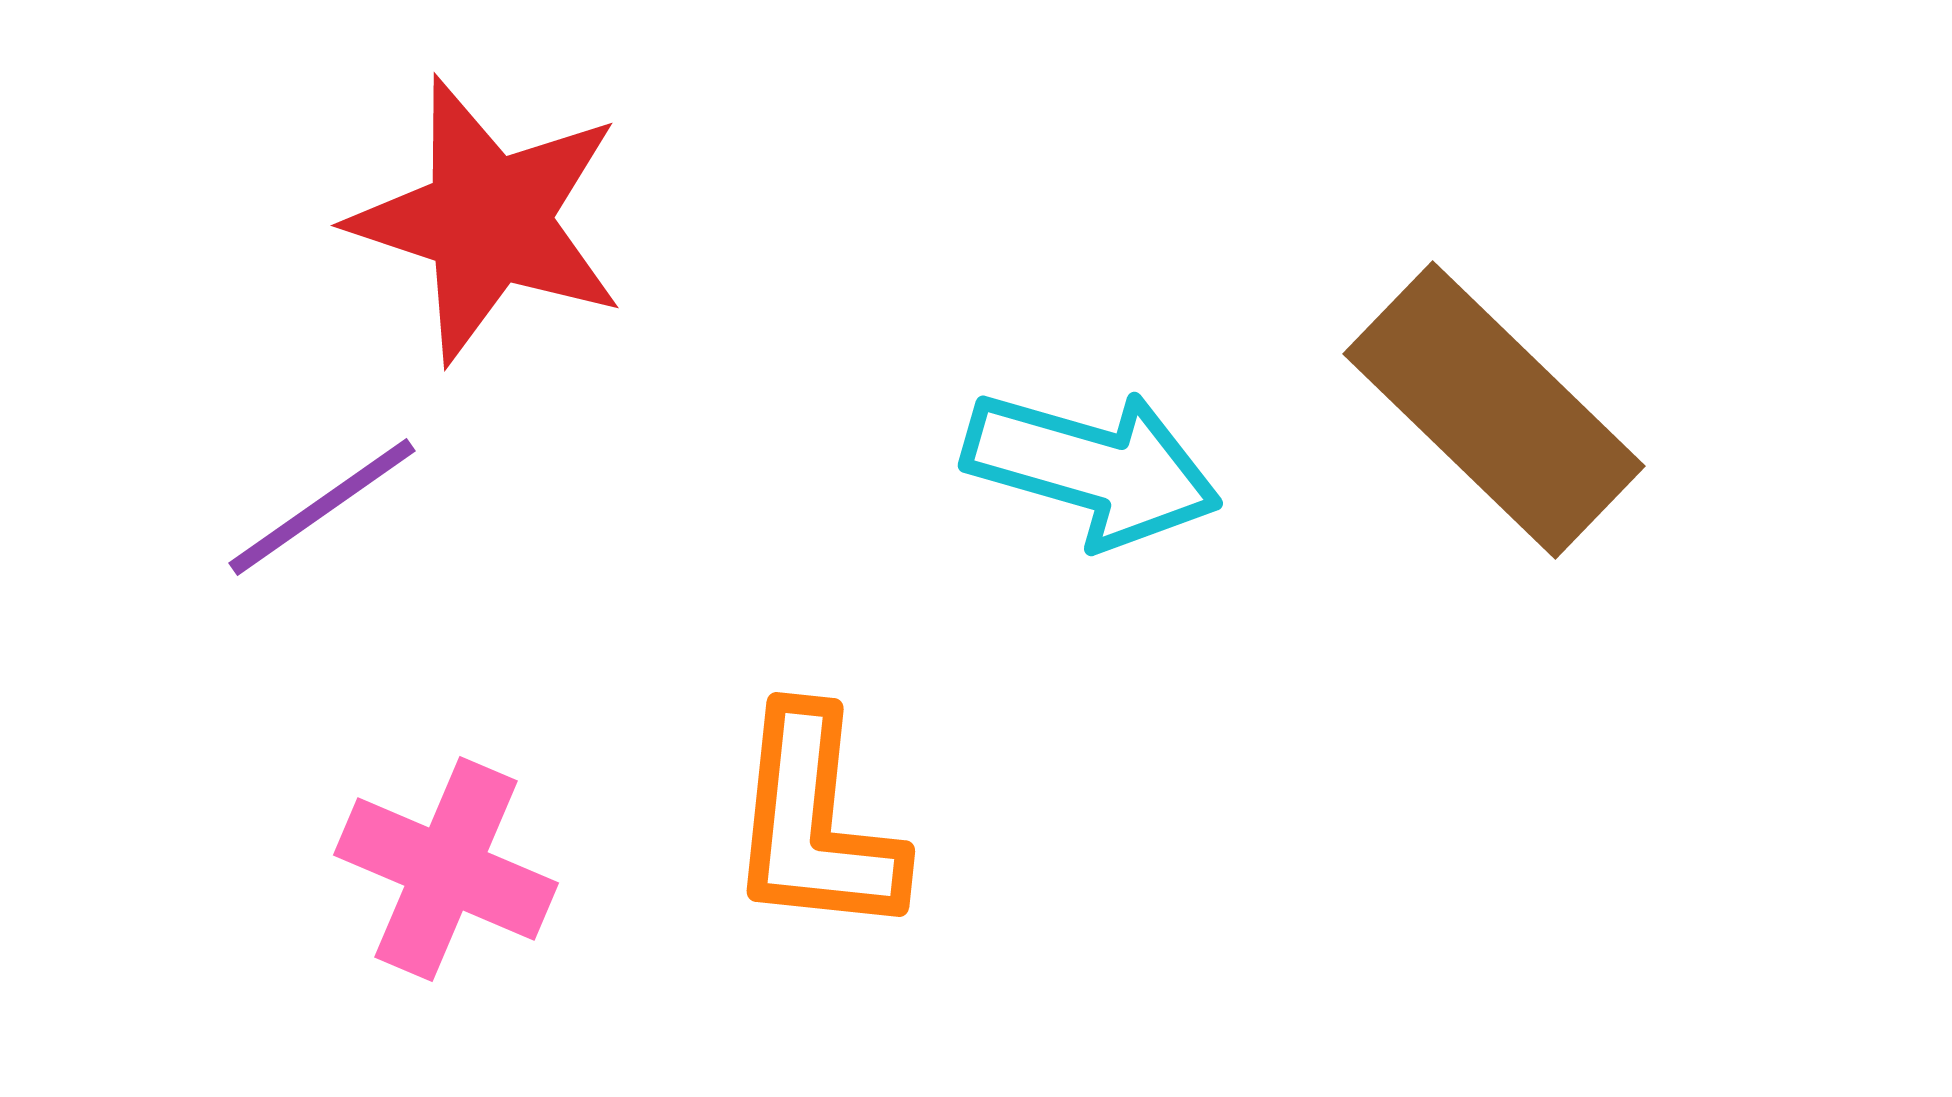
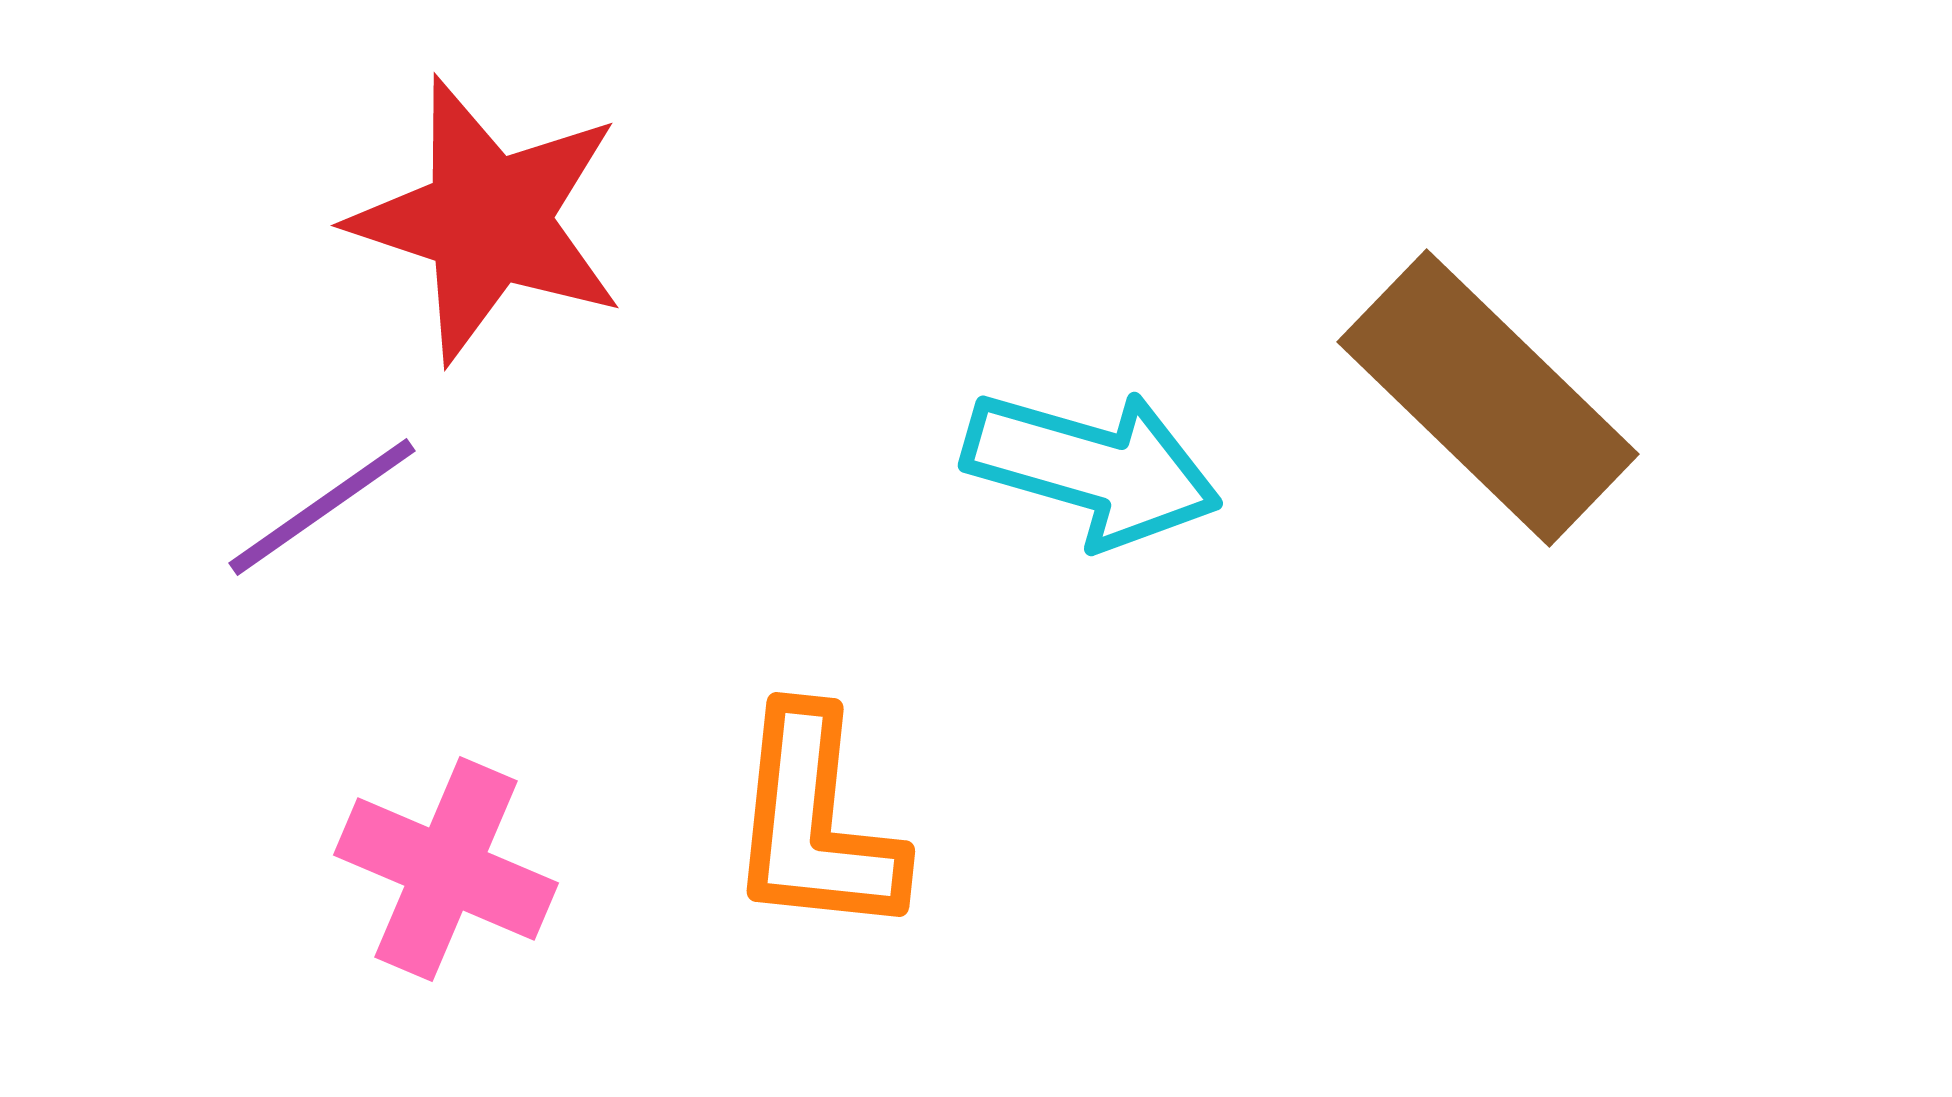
brown rectangle: moved 6 px left, 12 px up
